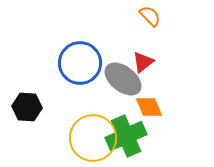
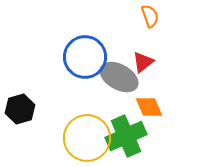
orange semicircle: rotated 25 degrees clockwise
blue circle: moved 5 px right, 6 px up
gray ellipse: moved 4 px left, 2 px up; rotated 9 degrees counterclockwise
black hexagon: moved 7 px left, 2 px down; rotated 20 degrees counterclockwise
yellow circle: moved 6 px left
